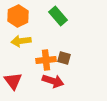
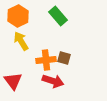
yellow arrow: rotated 66 degrees clockwise
